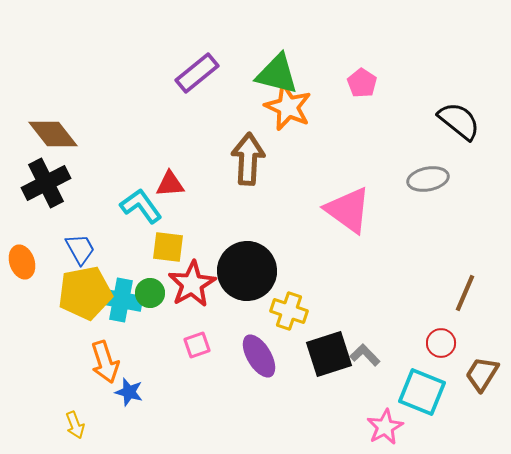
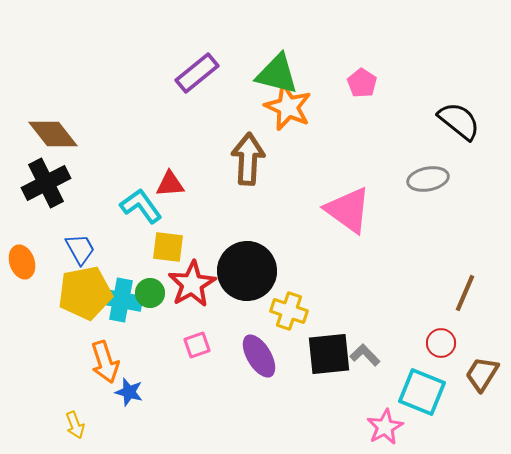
black square: rotated 12 degrees clockwise
